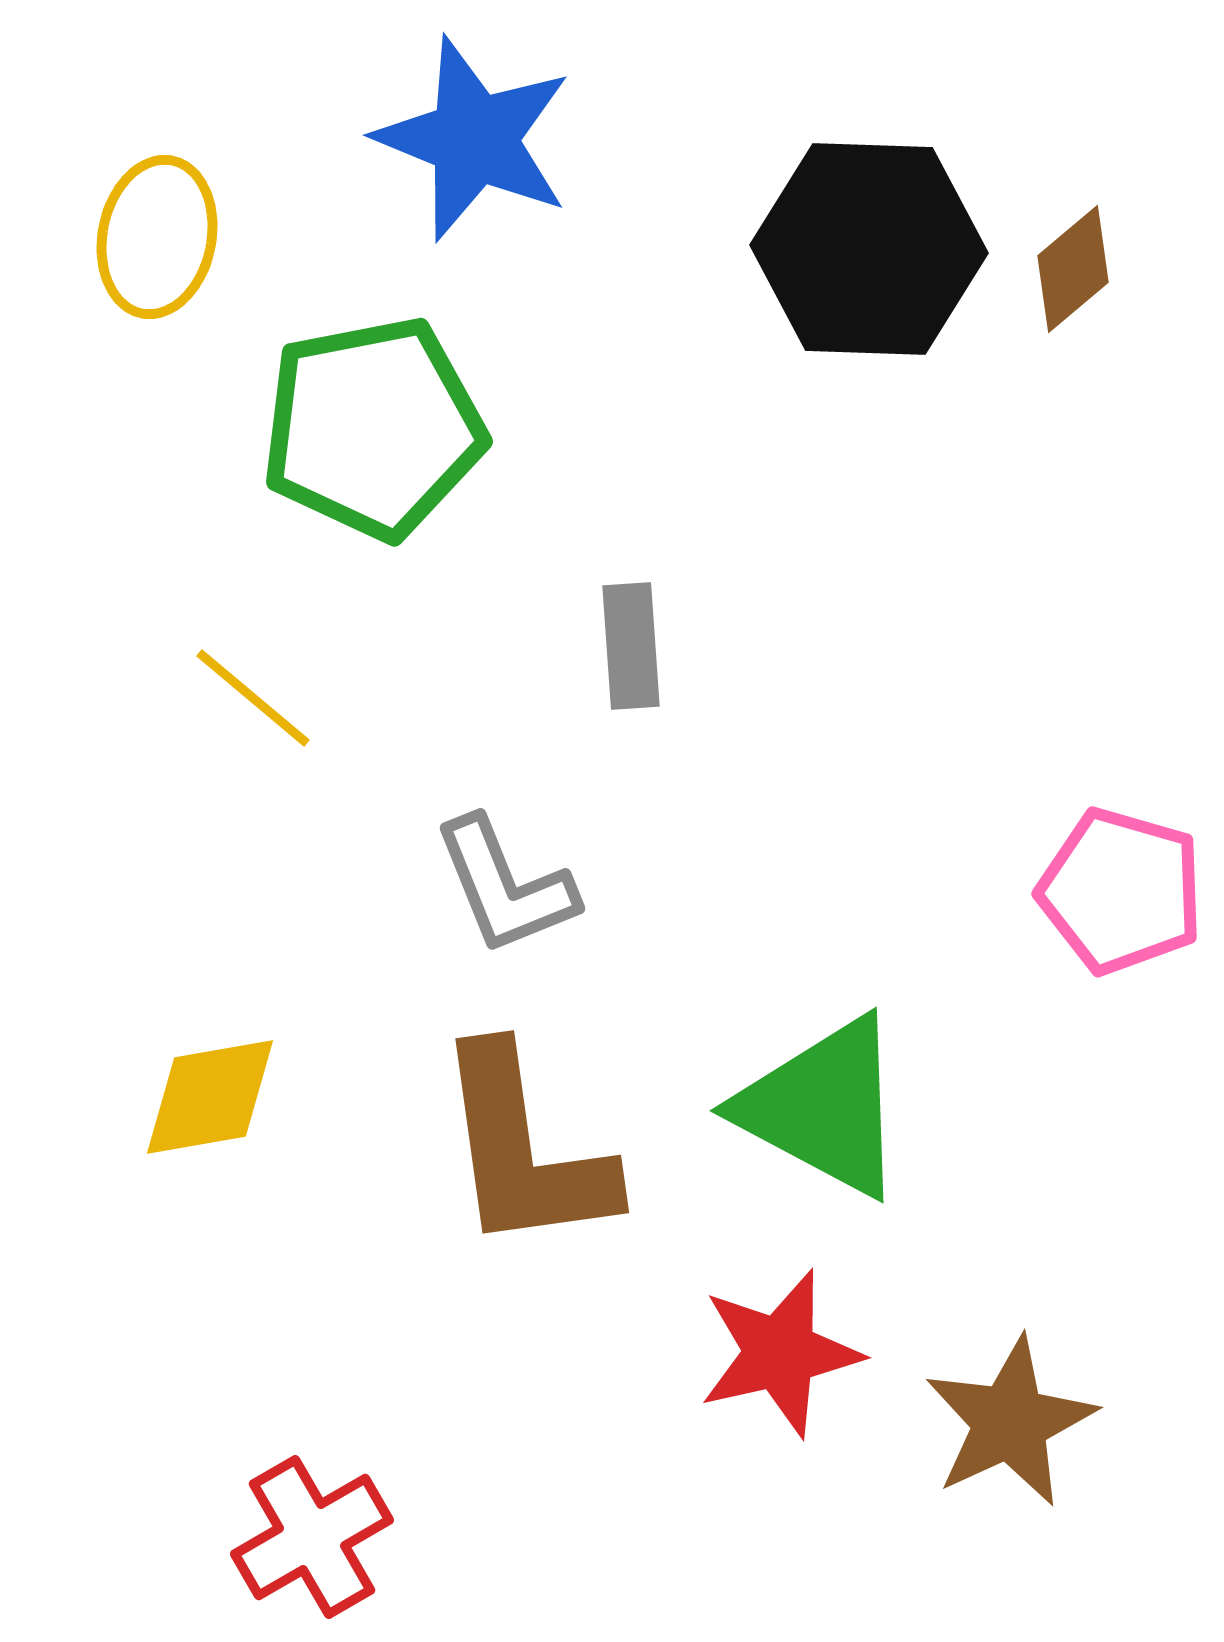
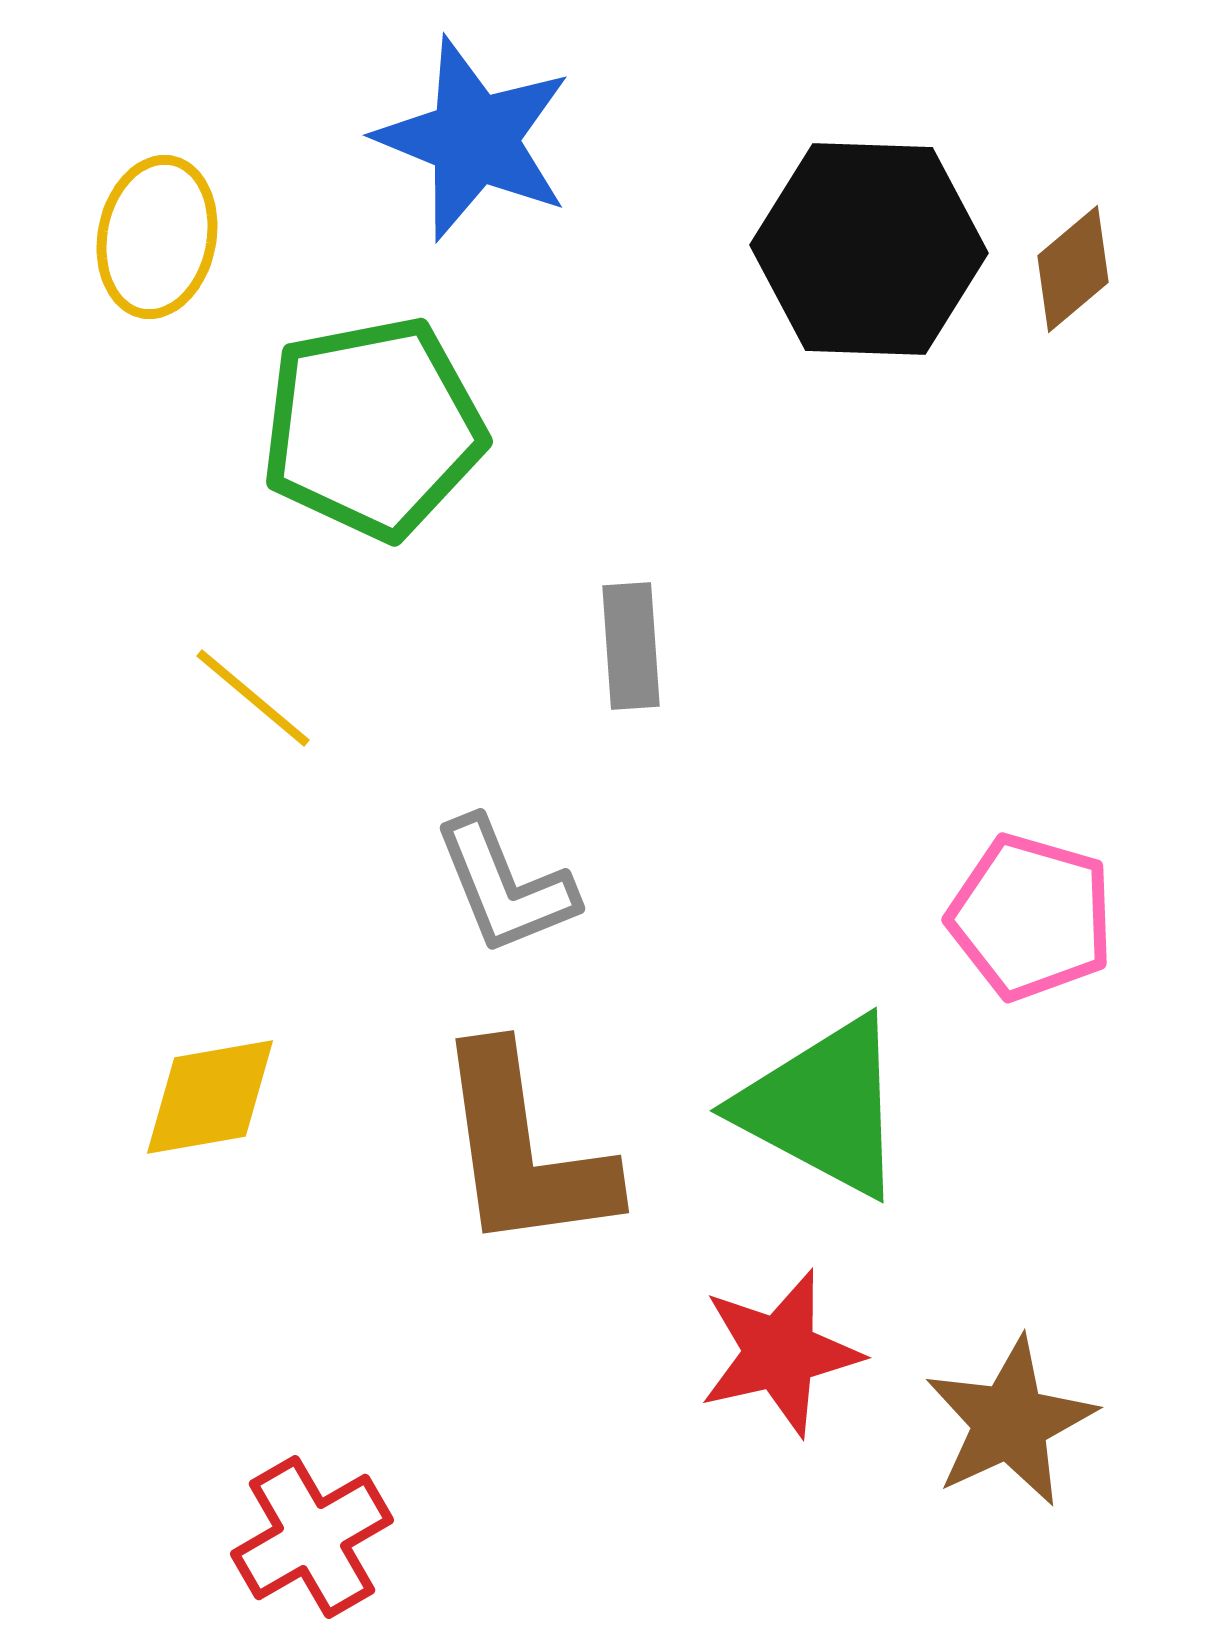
pink pentagon: moved 90 px left, 26 px down
